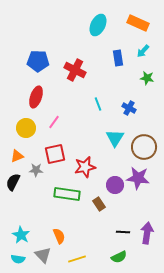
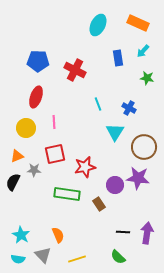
pink line: rotated 40 degrees counterclockwise
cyan triangle: moved 6 px up
gray star: moved 2 px left
orange semicircle: moved 1 px left, 1 px up
green semicircle: moved 1 px left; rotated 70 degrees clockwise
